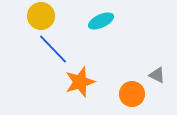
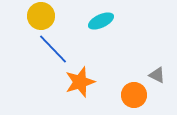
orange circle: moved 2 px right, 1 px down
